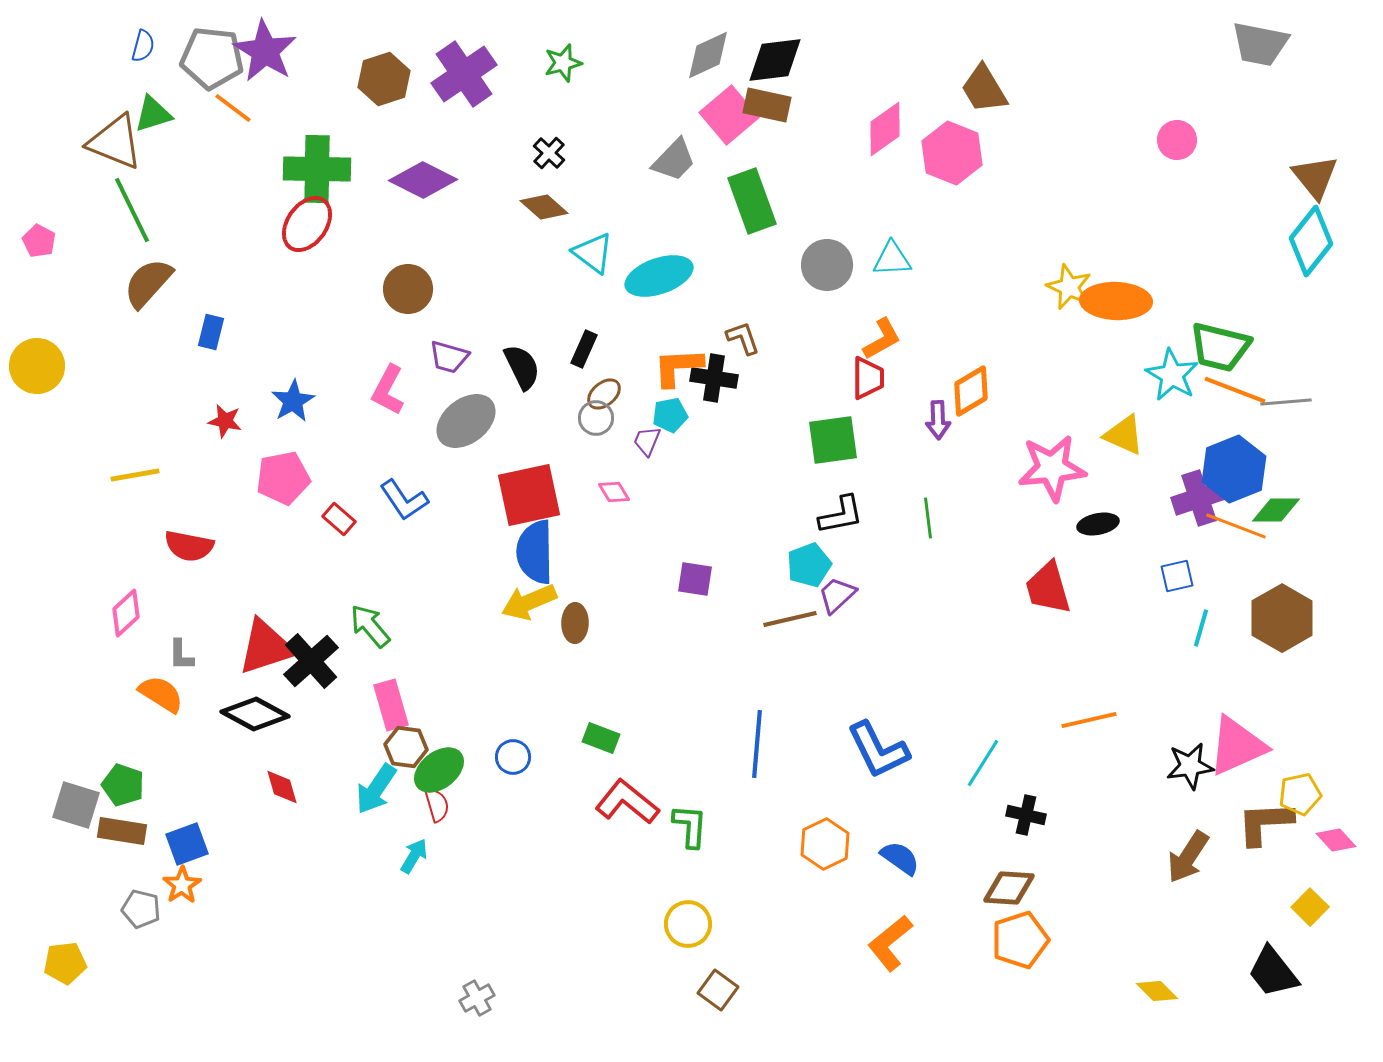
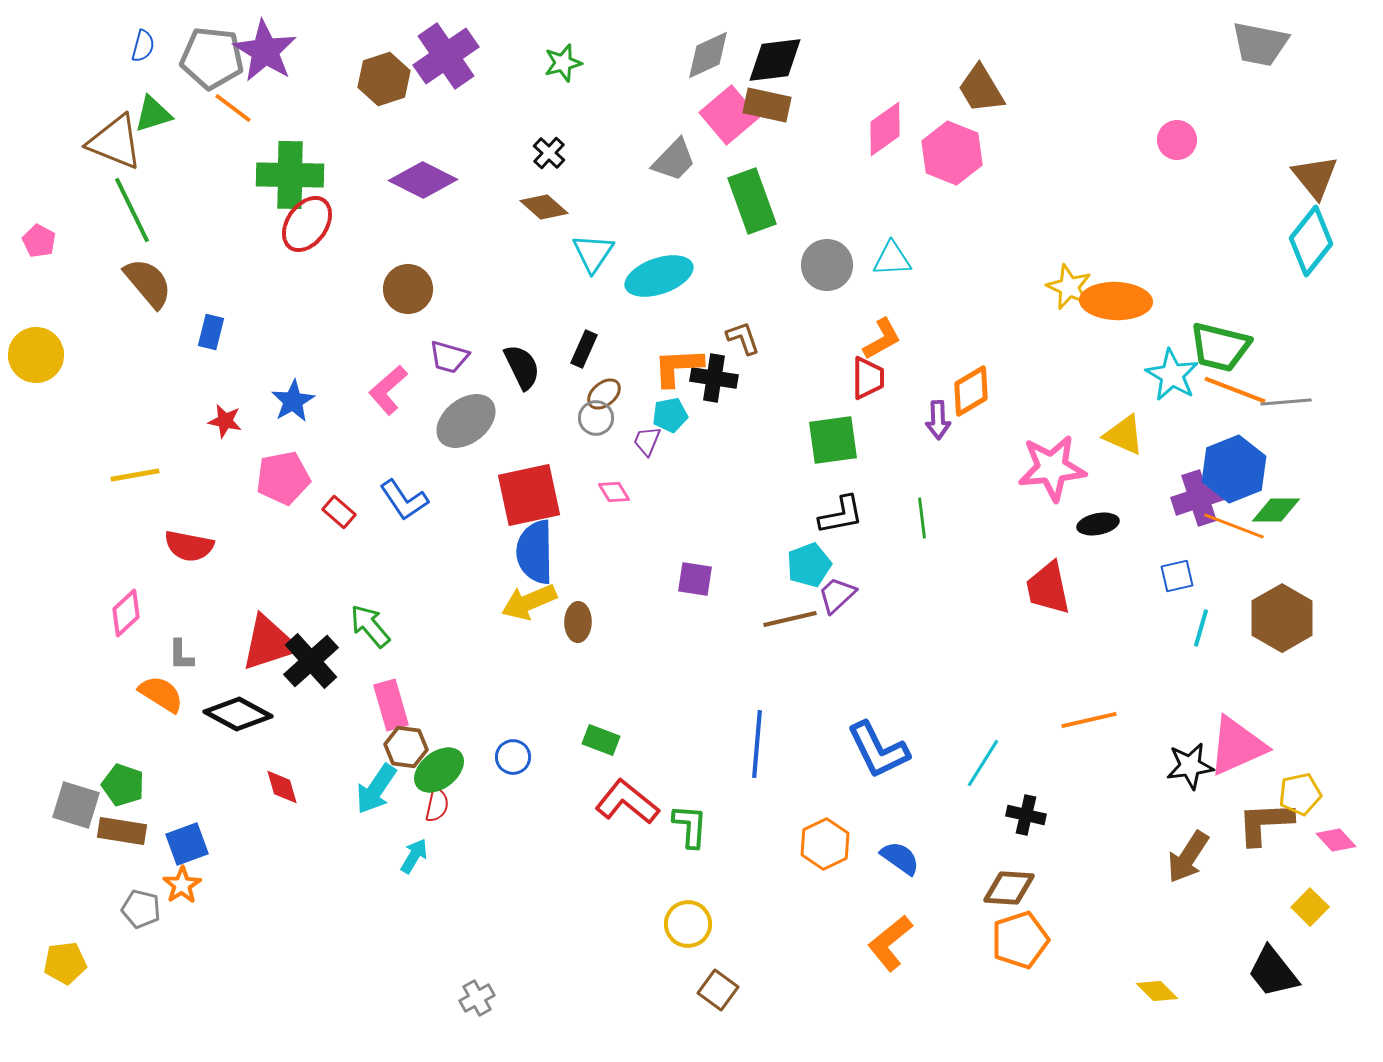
purple cross at (464, 74): moved 18 px left, 18 px up
brown trapezoid at (984, 89): moved 3 px left
green cross at (317, 169): moved 27 px left, 6 px down
cyan triangle at (593, 253): rotated 27 degrees clockwise
brown semicircle at (148, 283): rotated 98 degrees clockwise
yellow circle at (37, 366): moved 1 px left, 11 px up
pink L-shape at (388, 390): rotated 21 degrees clockwise
green line at (928, 518): moved 6 px left
red rectangle at (339, 519): moved 7 px up
orange line at (1236, 526): moved 2 px left
red trapezoid at (1048, 588): rotated 4 degrees clockwise
brown ellipse at (575, 623): moved 3 px right, 1 px up
red triangle at (266, 647): moved 3 px right, 4 px up
black diamond at (255, 714): moved 17 px left
green rectangle at (601, 738): moved 2 px down
red semicircle at (437, 805): rotated 28 degrees clockwise
